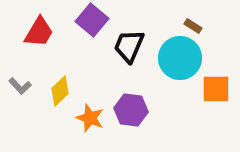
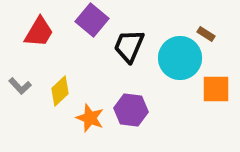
brown rectangle: moved 13 px right, 8 px down
